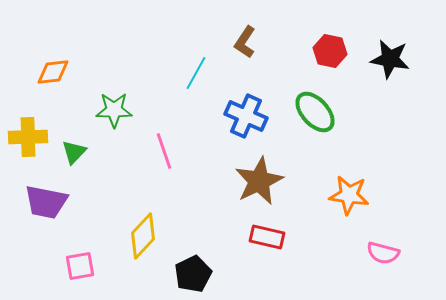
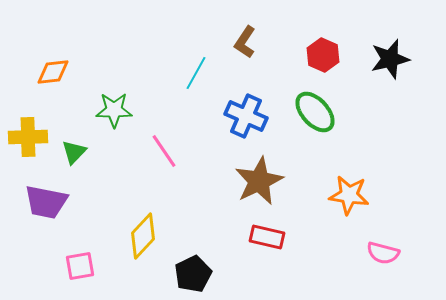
red hexagon: moved 7 px left, 4 px down; rotated 12 degrees clockwise
black star: rotated 24 degrees counterclockwise
pink line: rotated 15 degrees counterclockwise
